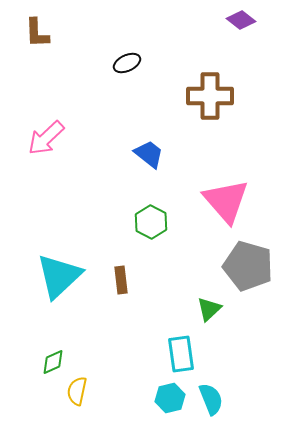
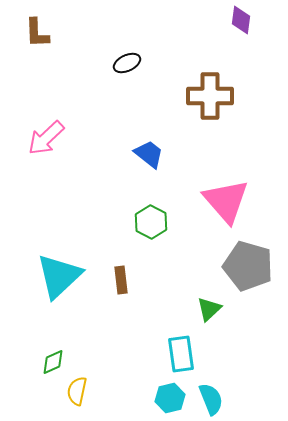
purple diamond: rotated 60 degrees clockwise
